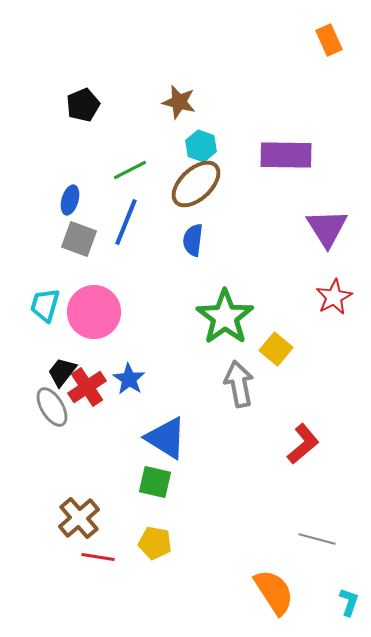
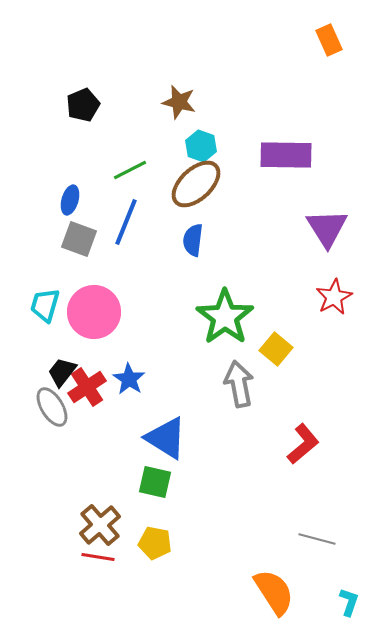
brown cross: moved 21 px right, 7 px down
